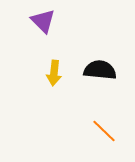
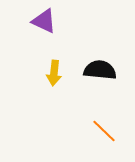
purple triangle: moved 1 px right; rotated 20 degrees counterclockwise
